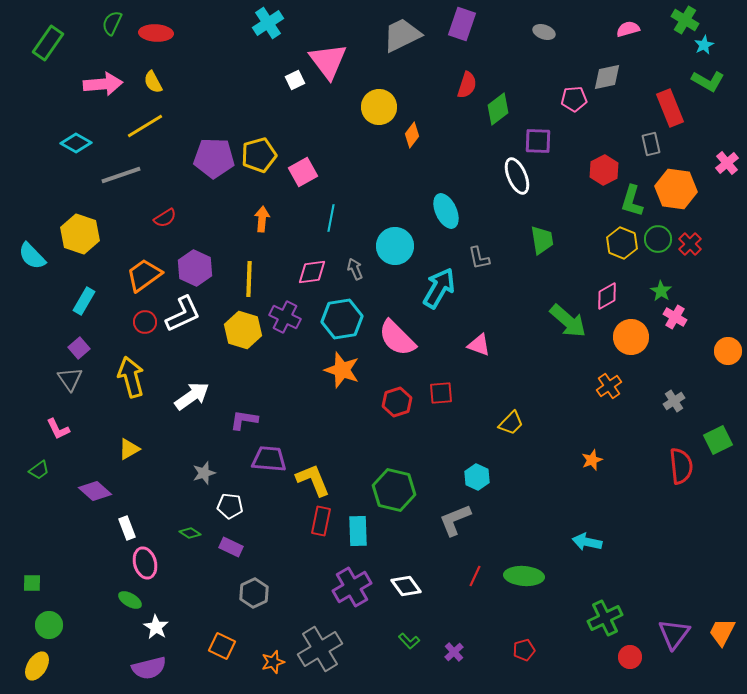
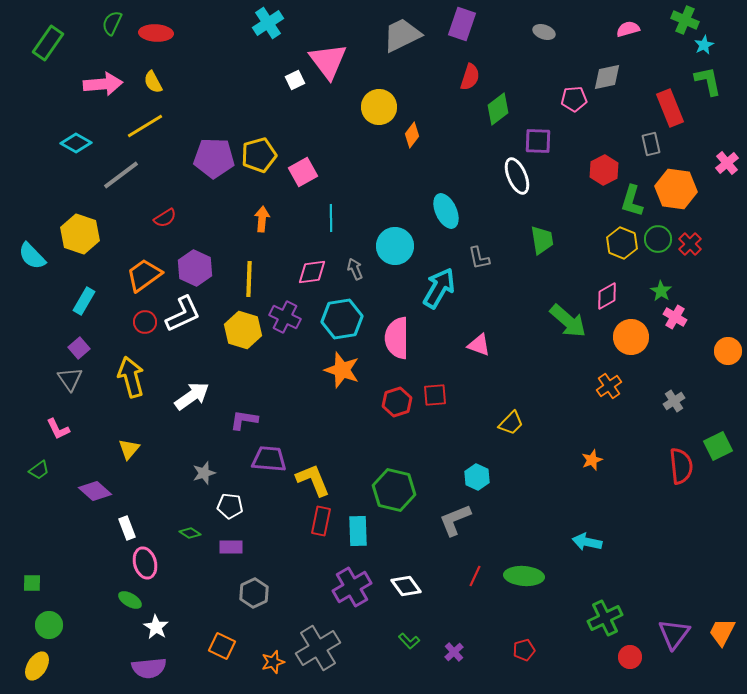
green cross at (685, 20): rotated 8 degrees counterclockwise
green L-shape at (708, 81): rotated 132 degrees counterclockwise
red semicircle at (467, 85): moved 3 px right, 8 px up
gray line at (121, 175): rotated 18 degrees counterclockwise
cyan line at (331, 218): rotated 12 degrees counterclockwise
pink semicircle at (397, 338): rotated 45 degrees clockwise
red square at (441, 393): moved 6 px left, 2 px down
green square at (718, 440): moved 6 px down
yellow triangle at (129, 449): rotated 20 degrees counterclockwise
purple rectangle at (231, 547): rotated 25 degrees counterclockwise
gray cross at (320, 649): moved 2 px left, 1 px up
purple semicircle at (149, 668): rotated 8 degrees clockwise
